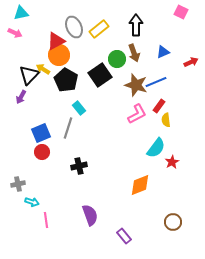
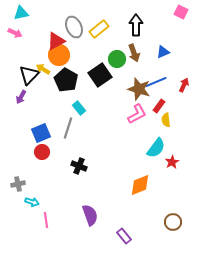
red arrow: moved 7 px left, 23 px down; rotated 40 degrees counterclockwise
brown star: moved 3 px right, 4 px down
black cross: rotated 35 degrees clockwise
